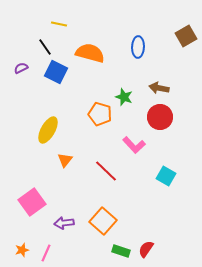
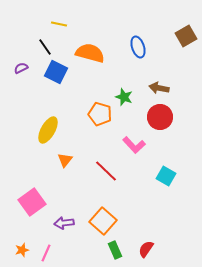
blue ellipse: rotated 20 degrees counterclockwise
green rectangle: moved 6 px left, 1 px up; rotated 48 degrees clockwise
